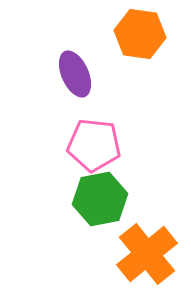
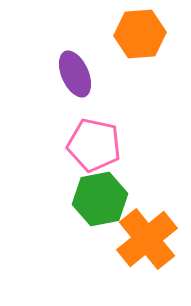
orange hexagon: rotated 12 degrees counterclockwise
pink pentagon: rotated 6 degrees clockwise
orange cross: moved 15 px up
